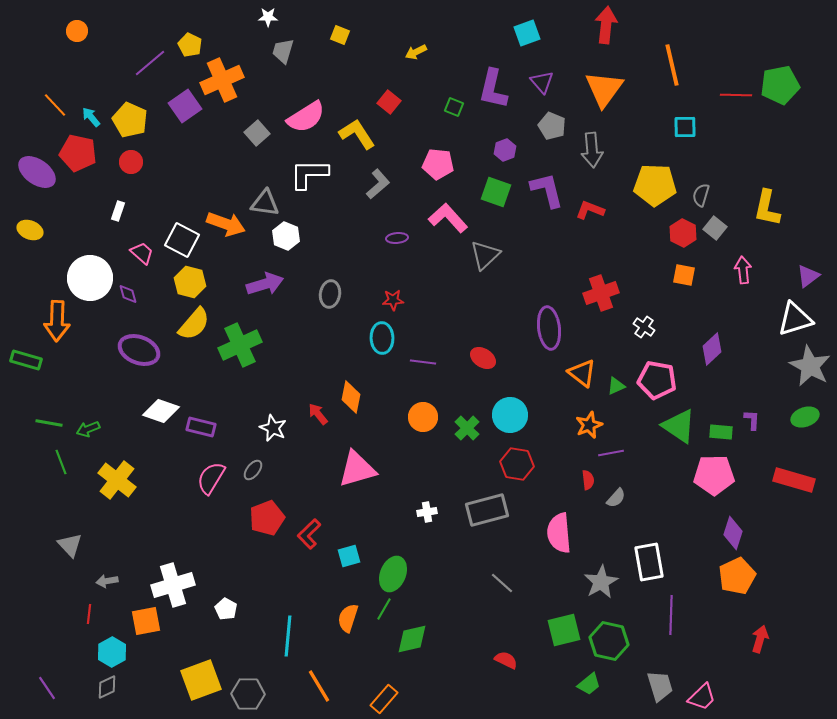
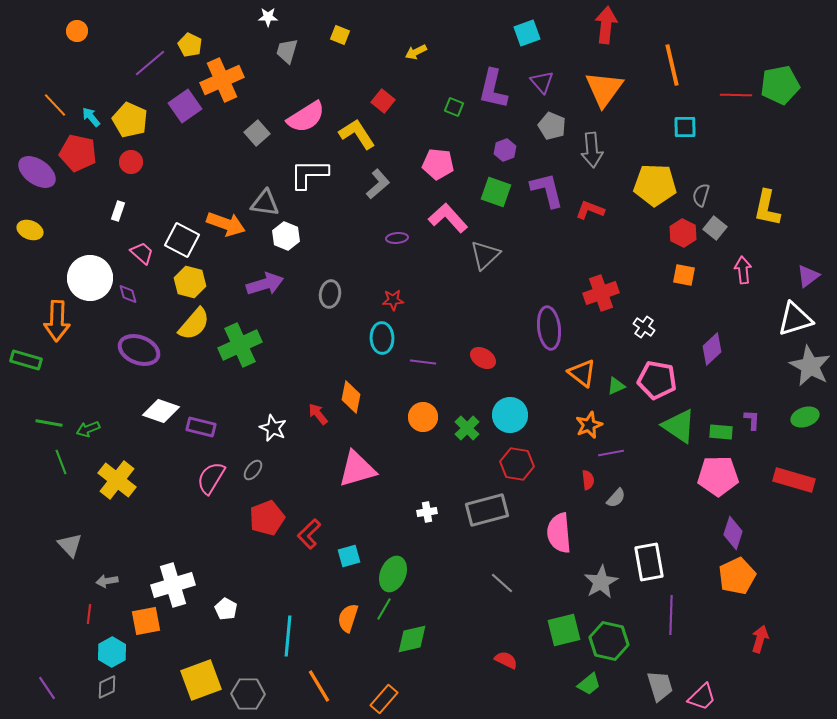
gray trapezoid at (283, 51): moved 4 px right
red square at (389, 102): moved 6 px left, 1 px up
pink pentagon at (714, 475): moved 4 px right, 1 px down
